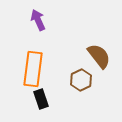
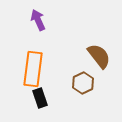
brown hexagon: moved 2 px right, 3 px down
black rectangle: moved 1 px left, 1 px up
